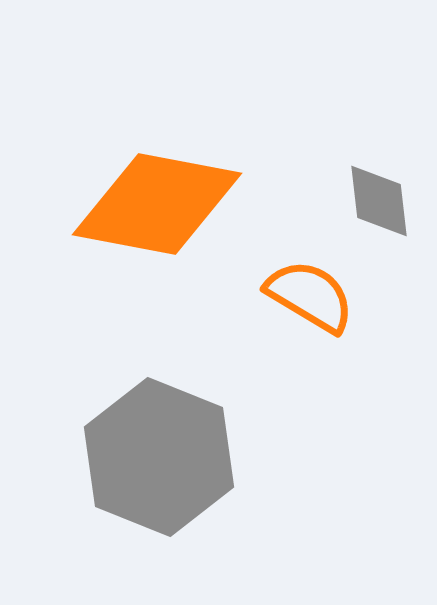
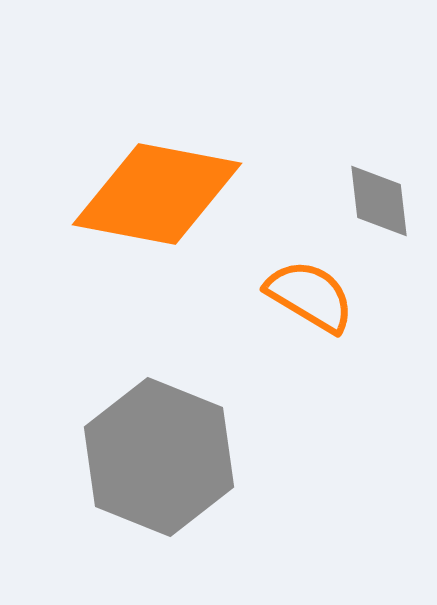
orange diamond: moved 10 px up
